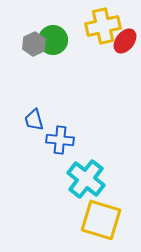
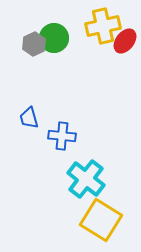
green circle: moved 1 px right, 2 px up
blue trapezoid: moved 5 px left, 2 px up
blue cross: moved 2 px right, 4 px up
yellow square: rotated 15 degrees clockwise
